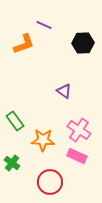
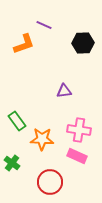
purple triangle: rotated 42 degrees counterclockwise
green rectangle: moved 2 px right
pink cross: rotated 25 degrees counterclockwise
orange star: moved 1 px left, 1 px up
